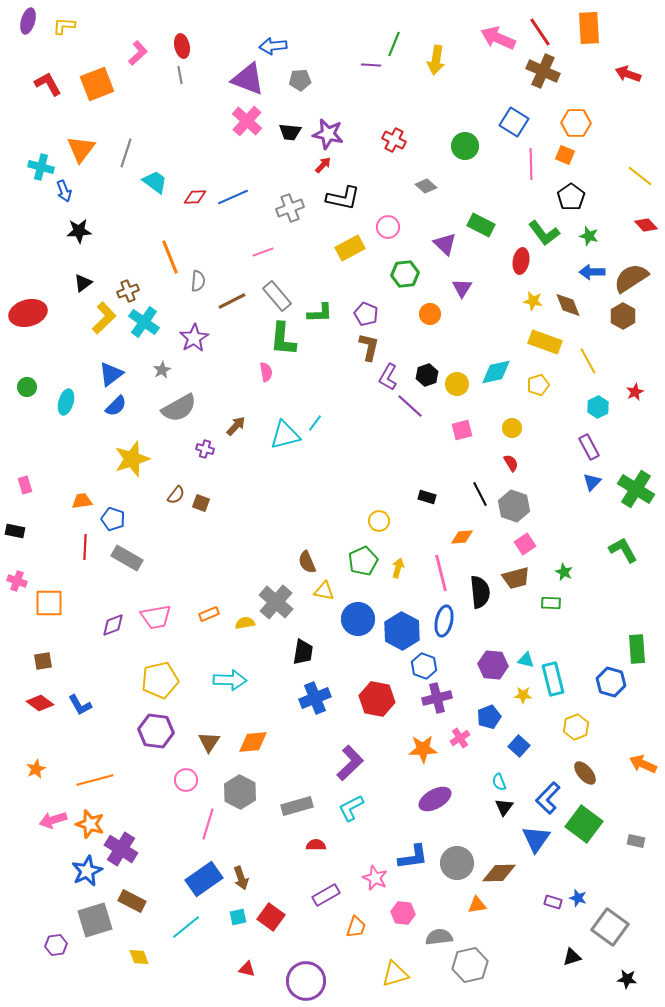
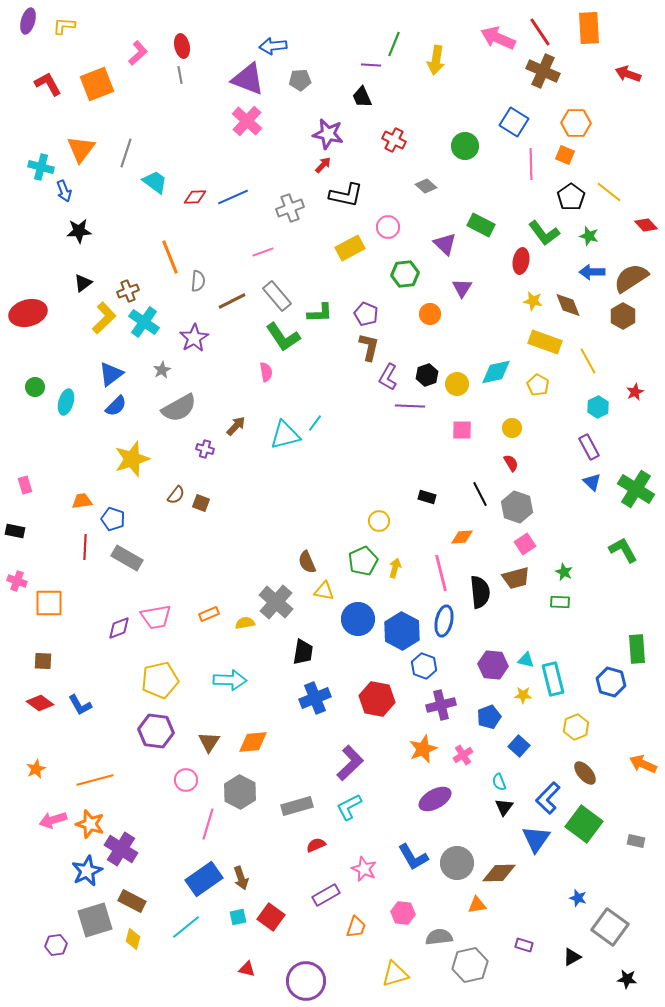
black trapezoid at (290, 132): moved 72 px right, 35 px up; rotated 60 degrees clockwise
yellow line at (640, 176): moved 31 px left, 16 px down
black L-shape at (343, 198): moved 3 px right, 3 px up
green L-shape at (283, 339): moved 2 px up; rotated 39 degrees counterclockwise
yellow pentagon at (538, 385): rotated 25 degrees counterclockwise
green circle at (27, 387): moved 8 px right
purple line at (410, 406): rotated 40 degrees counterclockwise
pink square at (462, 430): rotated 15 degrees clockwise
blue triangle at (592, 482): rotated 30 degrees counterclockwise
gray hexagon at (514, 506): moved 3 px right, 1 px down
yellow arrow at (398, 568): moved 3 px left
green rectangle at (551, 603): moved 9 px right, 1 px up
purple diamond at (113, 625): moved 6 px right, 3 px down
brown square at (43, 661): rotated 12 degrees clockwise
purple cross at (437, 698): moved 4 px right, 7 px down
pink cross at (460, 738): moved 3 px right, 17 px down
orange star at (423, 749): rotated 20 degrees counterclockwise
cyan L-shape at (351, 808): moved 2 px left, 1 px up
red semicircle at (316, 845): rotated 24 degrees counterclockwise
blue L-shape at (413, 857): rotated 68 degrees clockwise
pink star at (375, 878): moved 11 px left, 9 px up
purple rectangle at (553, 902): moved 29 px left, 43 px down
yellow diamond at (139, 957): moved 6 px left, 18 px up; rotated 35 degrees clockwise
black triangle at (572, 957): rotated 12 degrees counterclockwise
